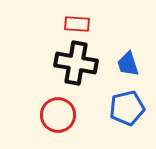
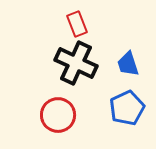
red rectangle: rotated 65 degrees clockwise
black cross: rotated 15 degrees clockwise
blue pentagon: rotated 12 degrees counterclockwise
